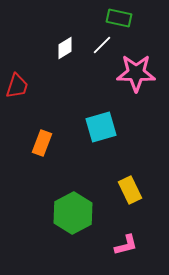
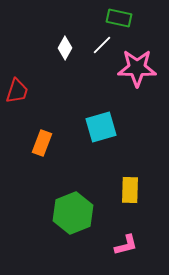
white diamond: rotated 30 degrees counterclockwise
pink star: moved 1 px right, 5 px up
red trapezoid: moved 5 px down
yellow rectangle: rotated 28 degrees clockwise
green hexagon: rotated 6 degrees clockwise
